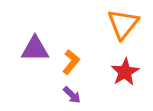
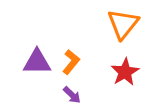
purple triangle: moved 2 px right, 13 px down
